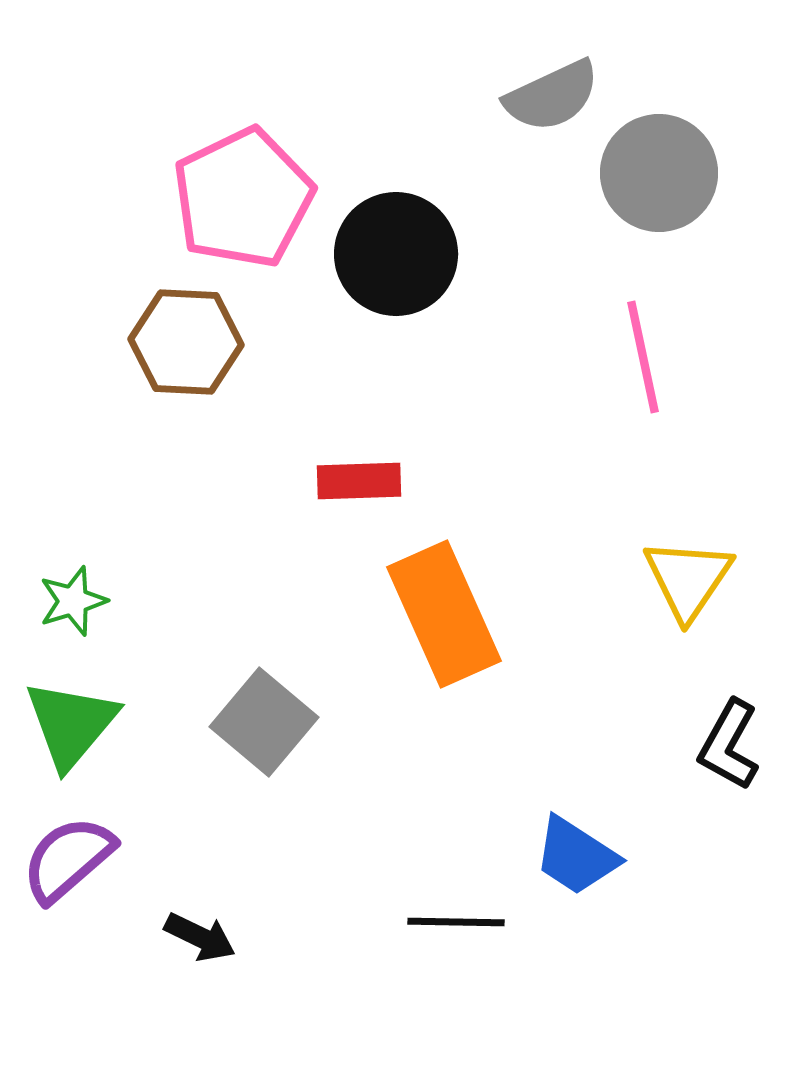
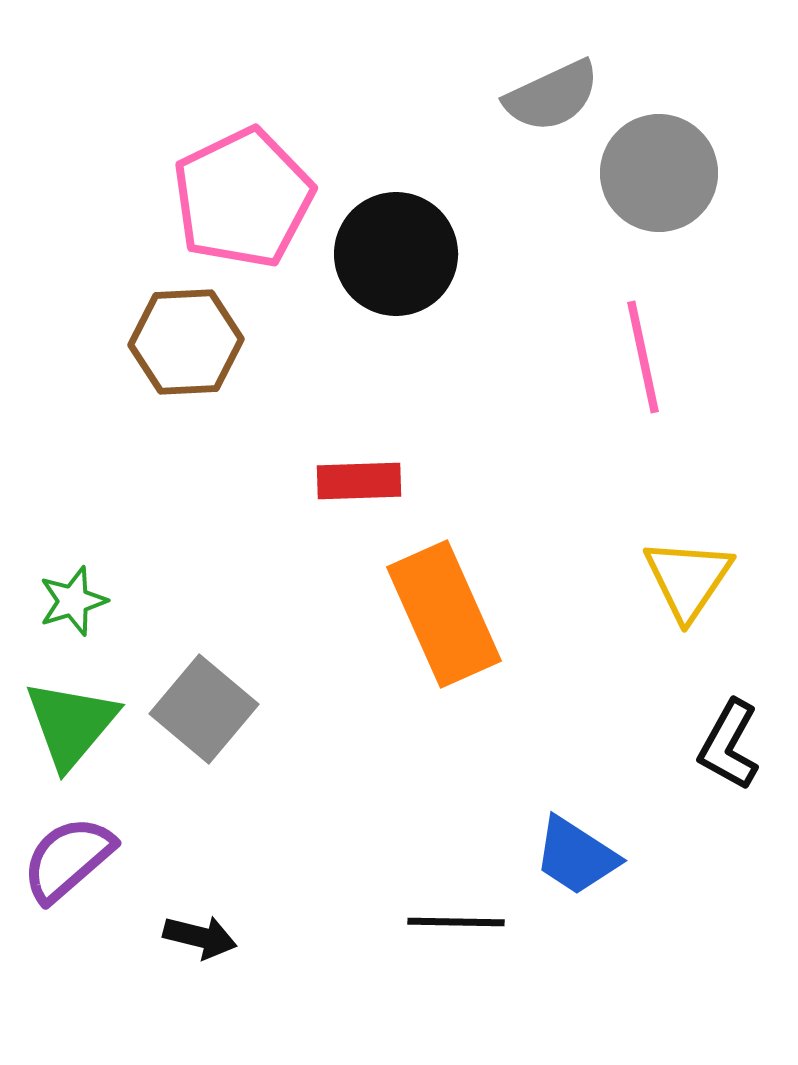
brown hexagon: rotated 6 degrees counterclockwise
gray square: moved 60 px left, 13 px up
black arrow: rotated 12 degrees counterclockwise
